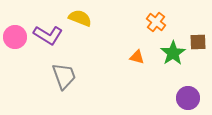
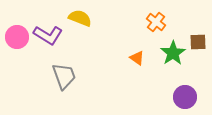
pink circle: moved 2 px right
orange triangle: moved 1 px down; rotated 21 degrees clockwise
purple circle: moved 3 px left, 1 px up
